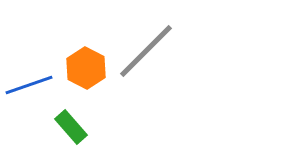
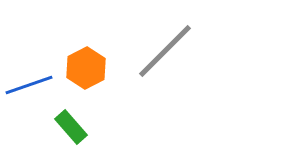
gray line: moved 19 px right
orange hexagon: rotated 6 degrees clockwise
